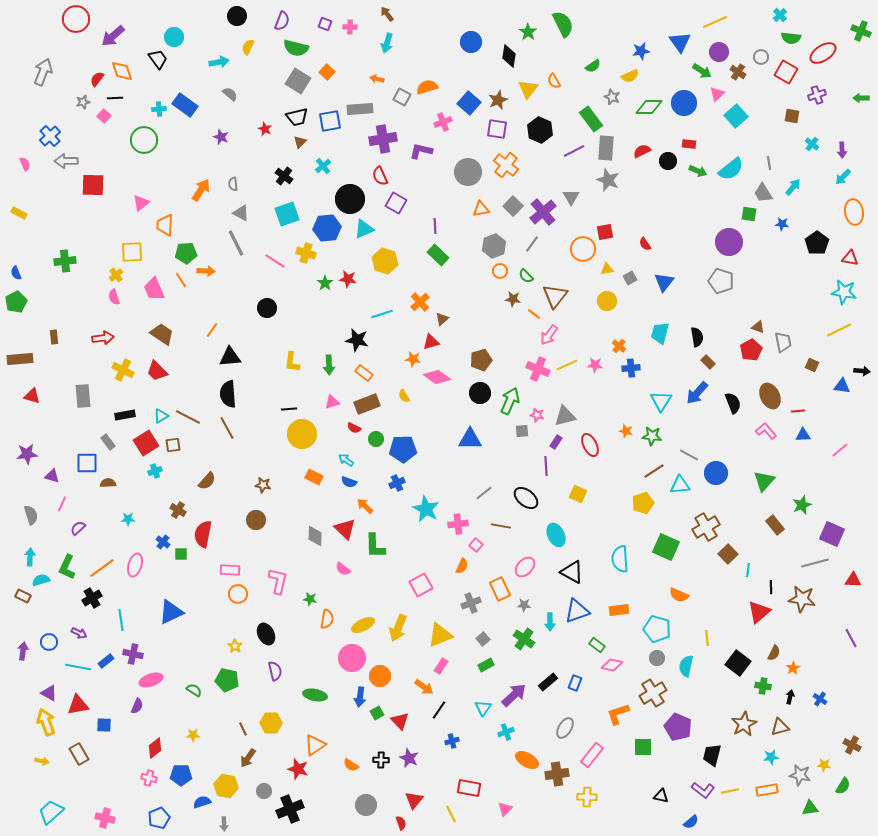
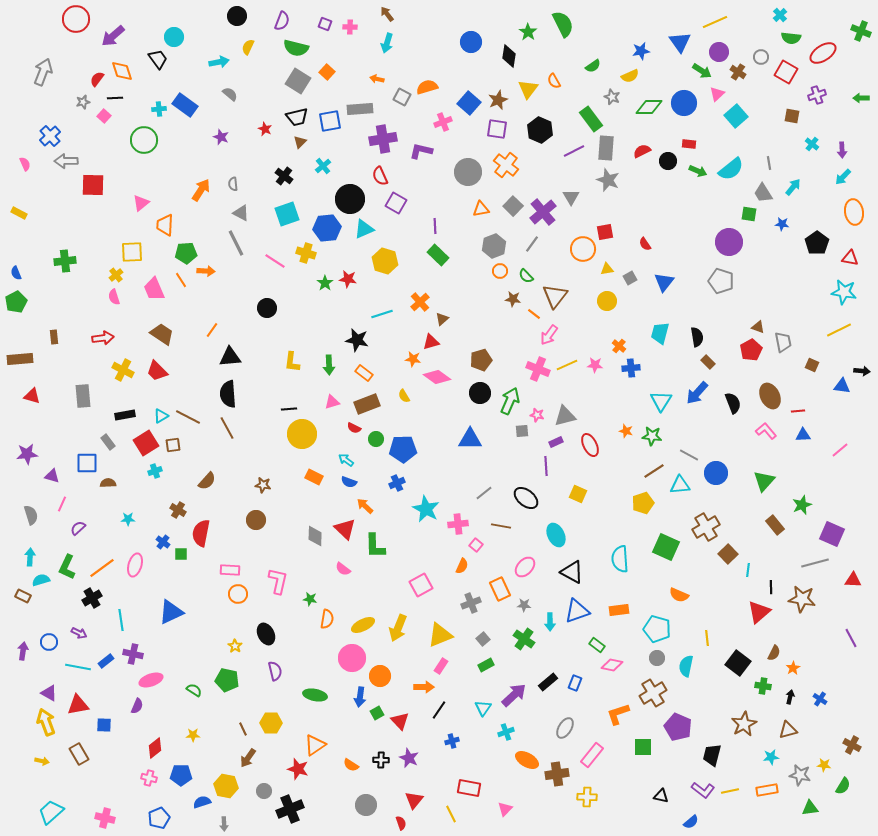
purple rectangle at (556, 442): rotated 32 degrees clockwise
red semicircle at (203, 534): moved 2 px left, 1 px up
orange arrow at (424, 687): rotated 36 degrees counterclockwise
brown triangle at (780, 727): moved 8 px right, 3 px down
